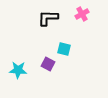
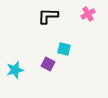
pink cross: moved 6 px right
black L-shape: moved 2 px up
cyan star: moved 3 px left; rotated 18 degrees counterclockwise
